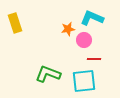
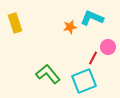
orange star: moved 2 px right, 2 px up
pink circle: moved 24 px right, 7 px down
red line: moved 1 px left, 1 px up; rotated 64 degrees counterclockwise
green L-shape: rotated 30 degrees clockwise
cyan square: rotated 15 degrees counterclockwise
